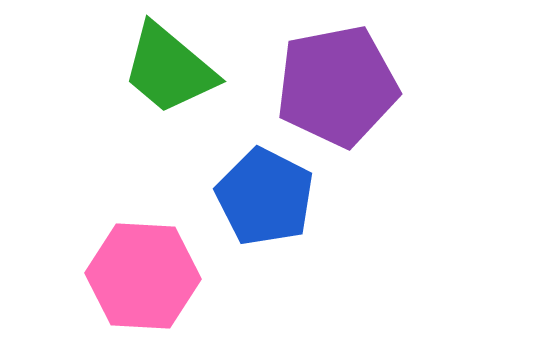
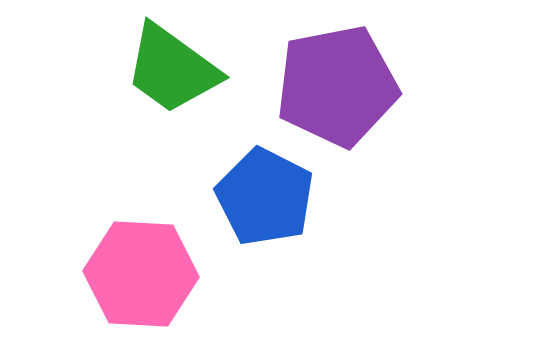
green trapezoid: moved 3 px right; rotated 4 degrees counterclockwise
pink hexagon: moved 2 px left, 2 px up
